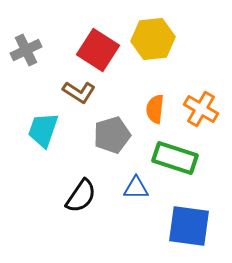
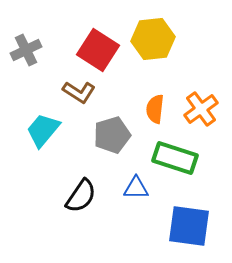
orange cross: rotated 24 degrees clockwise
cyan trapezoid: rotated 21 degrees clockwise
